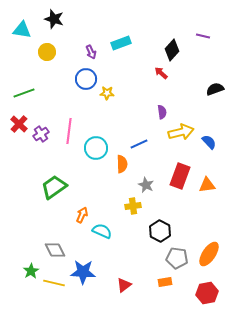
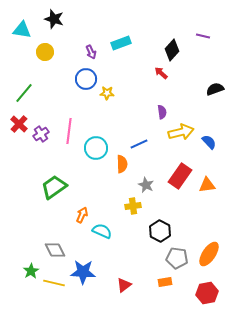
yellow circle: moved 2 px left
green line: rotated 30 degrees counterclockwise
red rectangle: rotated 15 degrees clockwise
